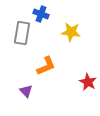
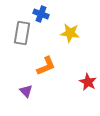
yellow star: moved 1 px left, 1 px down
